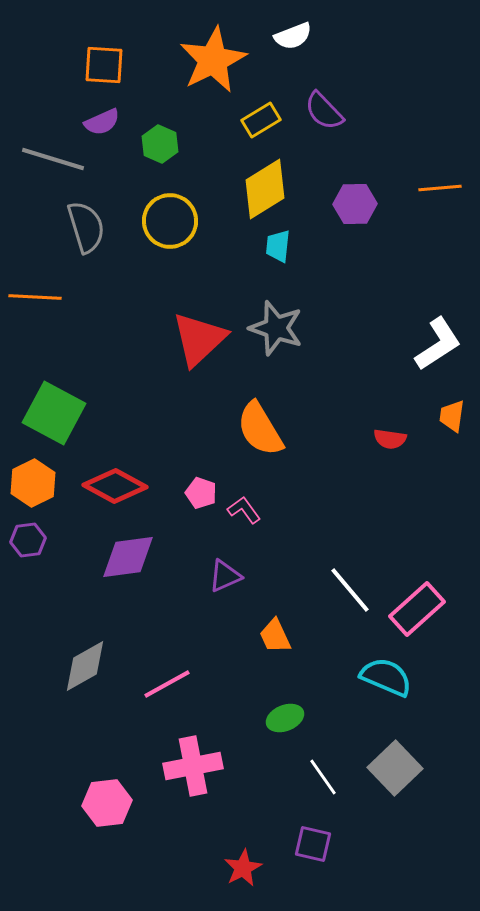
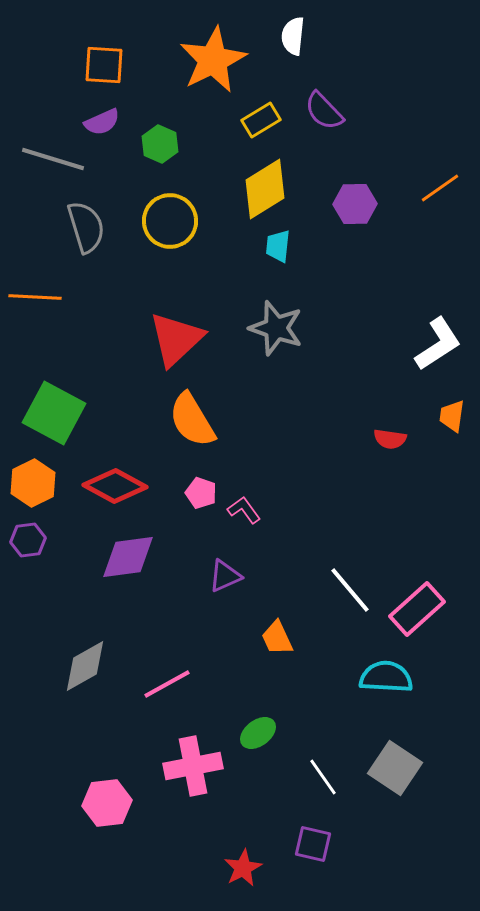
white semicircle at (293, 36): rotated 117 degrees clockwise
orange line at (440, 188): rotated 30 degrees counterclockwise
red triangle at (199, 339): moved 23 px left
orange semicircle at (260, 429): moved 68 px left, 9 px up
orange trapezoid at (275, 636): moved 2 px right, 2 px down
cyan semicircle at (386, 677): rotated 20 degrees counterclockwise
green ellipse at (285, 718): moved 27 px left, 15 px down; rotated 15 degrees counterclockwise
gray square at (395, 768): rotated 12 degrees counterclockwise
